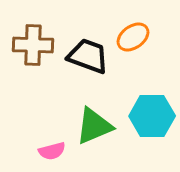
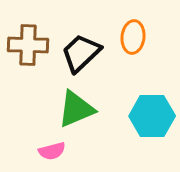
orange ellipse: rotated 48 degrees counterclockwise
brown cross: moved 5 px left
black trapezoid: moved 7 px left, 3 px up; rotated 63 degrees counterclockwise
green triangle: moved 18 px left, 17 px up
